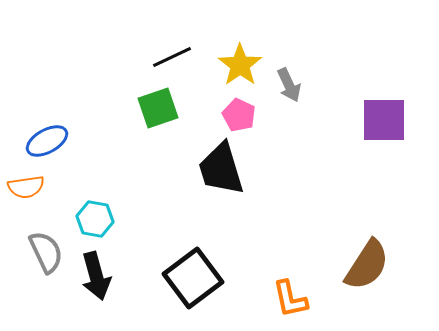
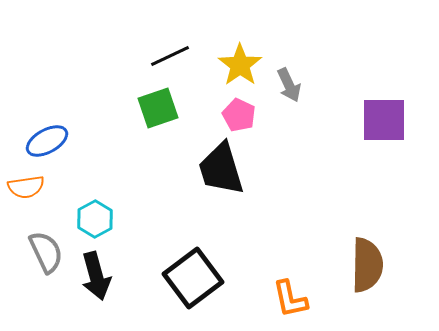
black line: moved 2 px left, 1 px up
cyan hexagon: rotated 21 degrees clockwise
brown semicircle: rotated 32 degrees counterclockwise
